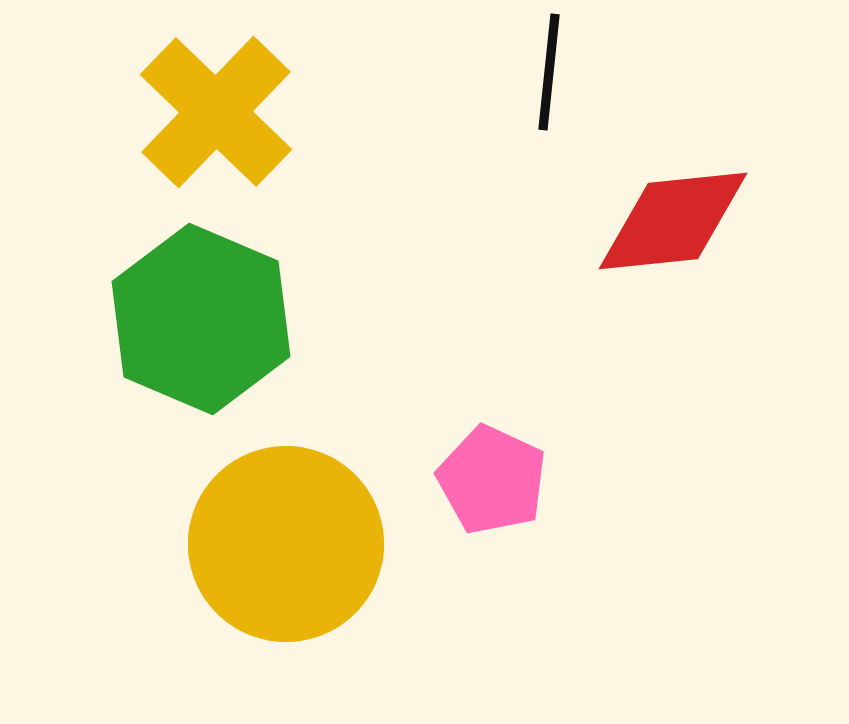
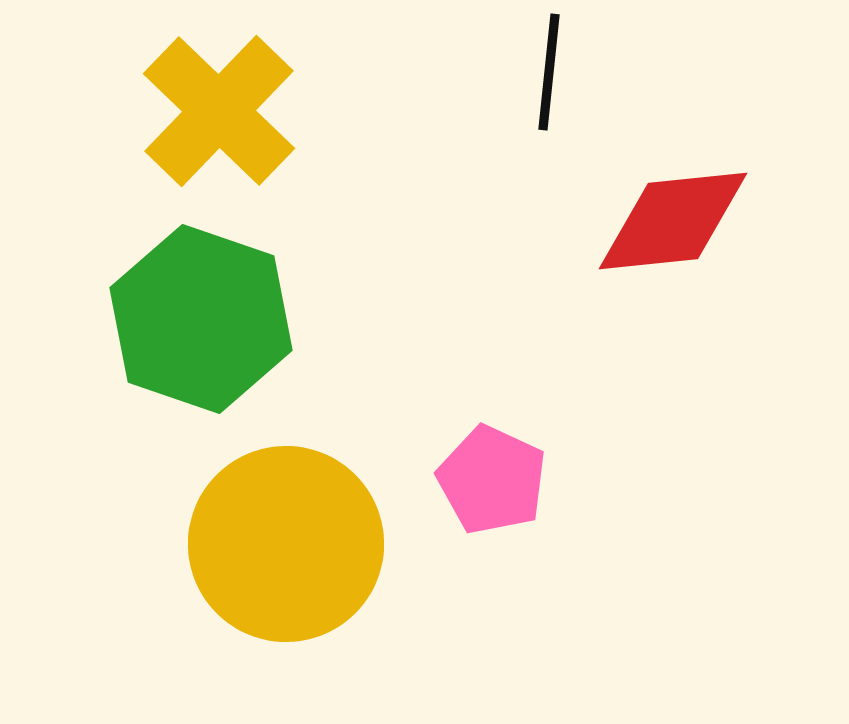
yellow cross: moved 3 px right, 1 px up
green hexagon: rotated 4 degrees counterclockwise
